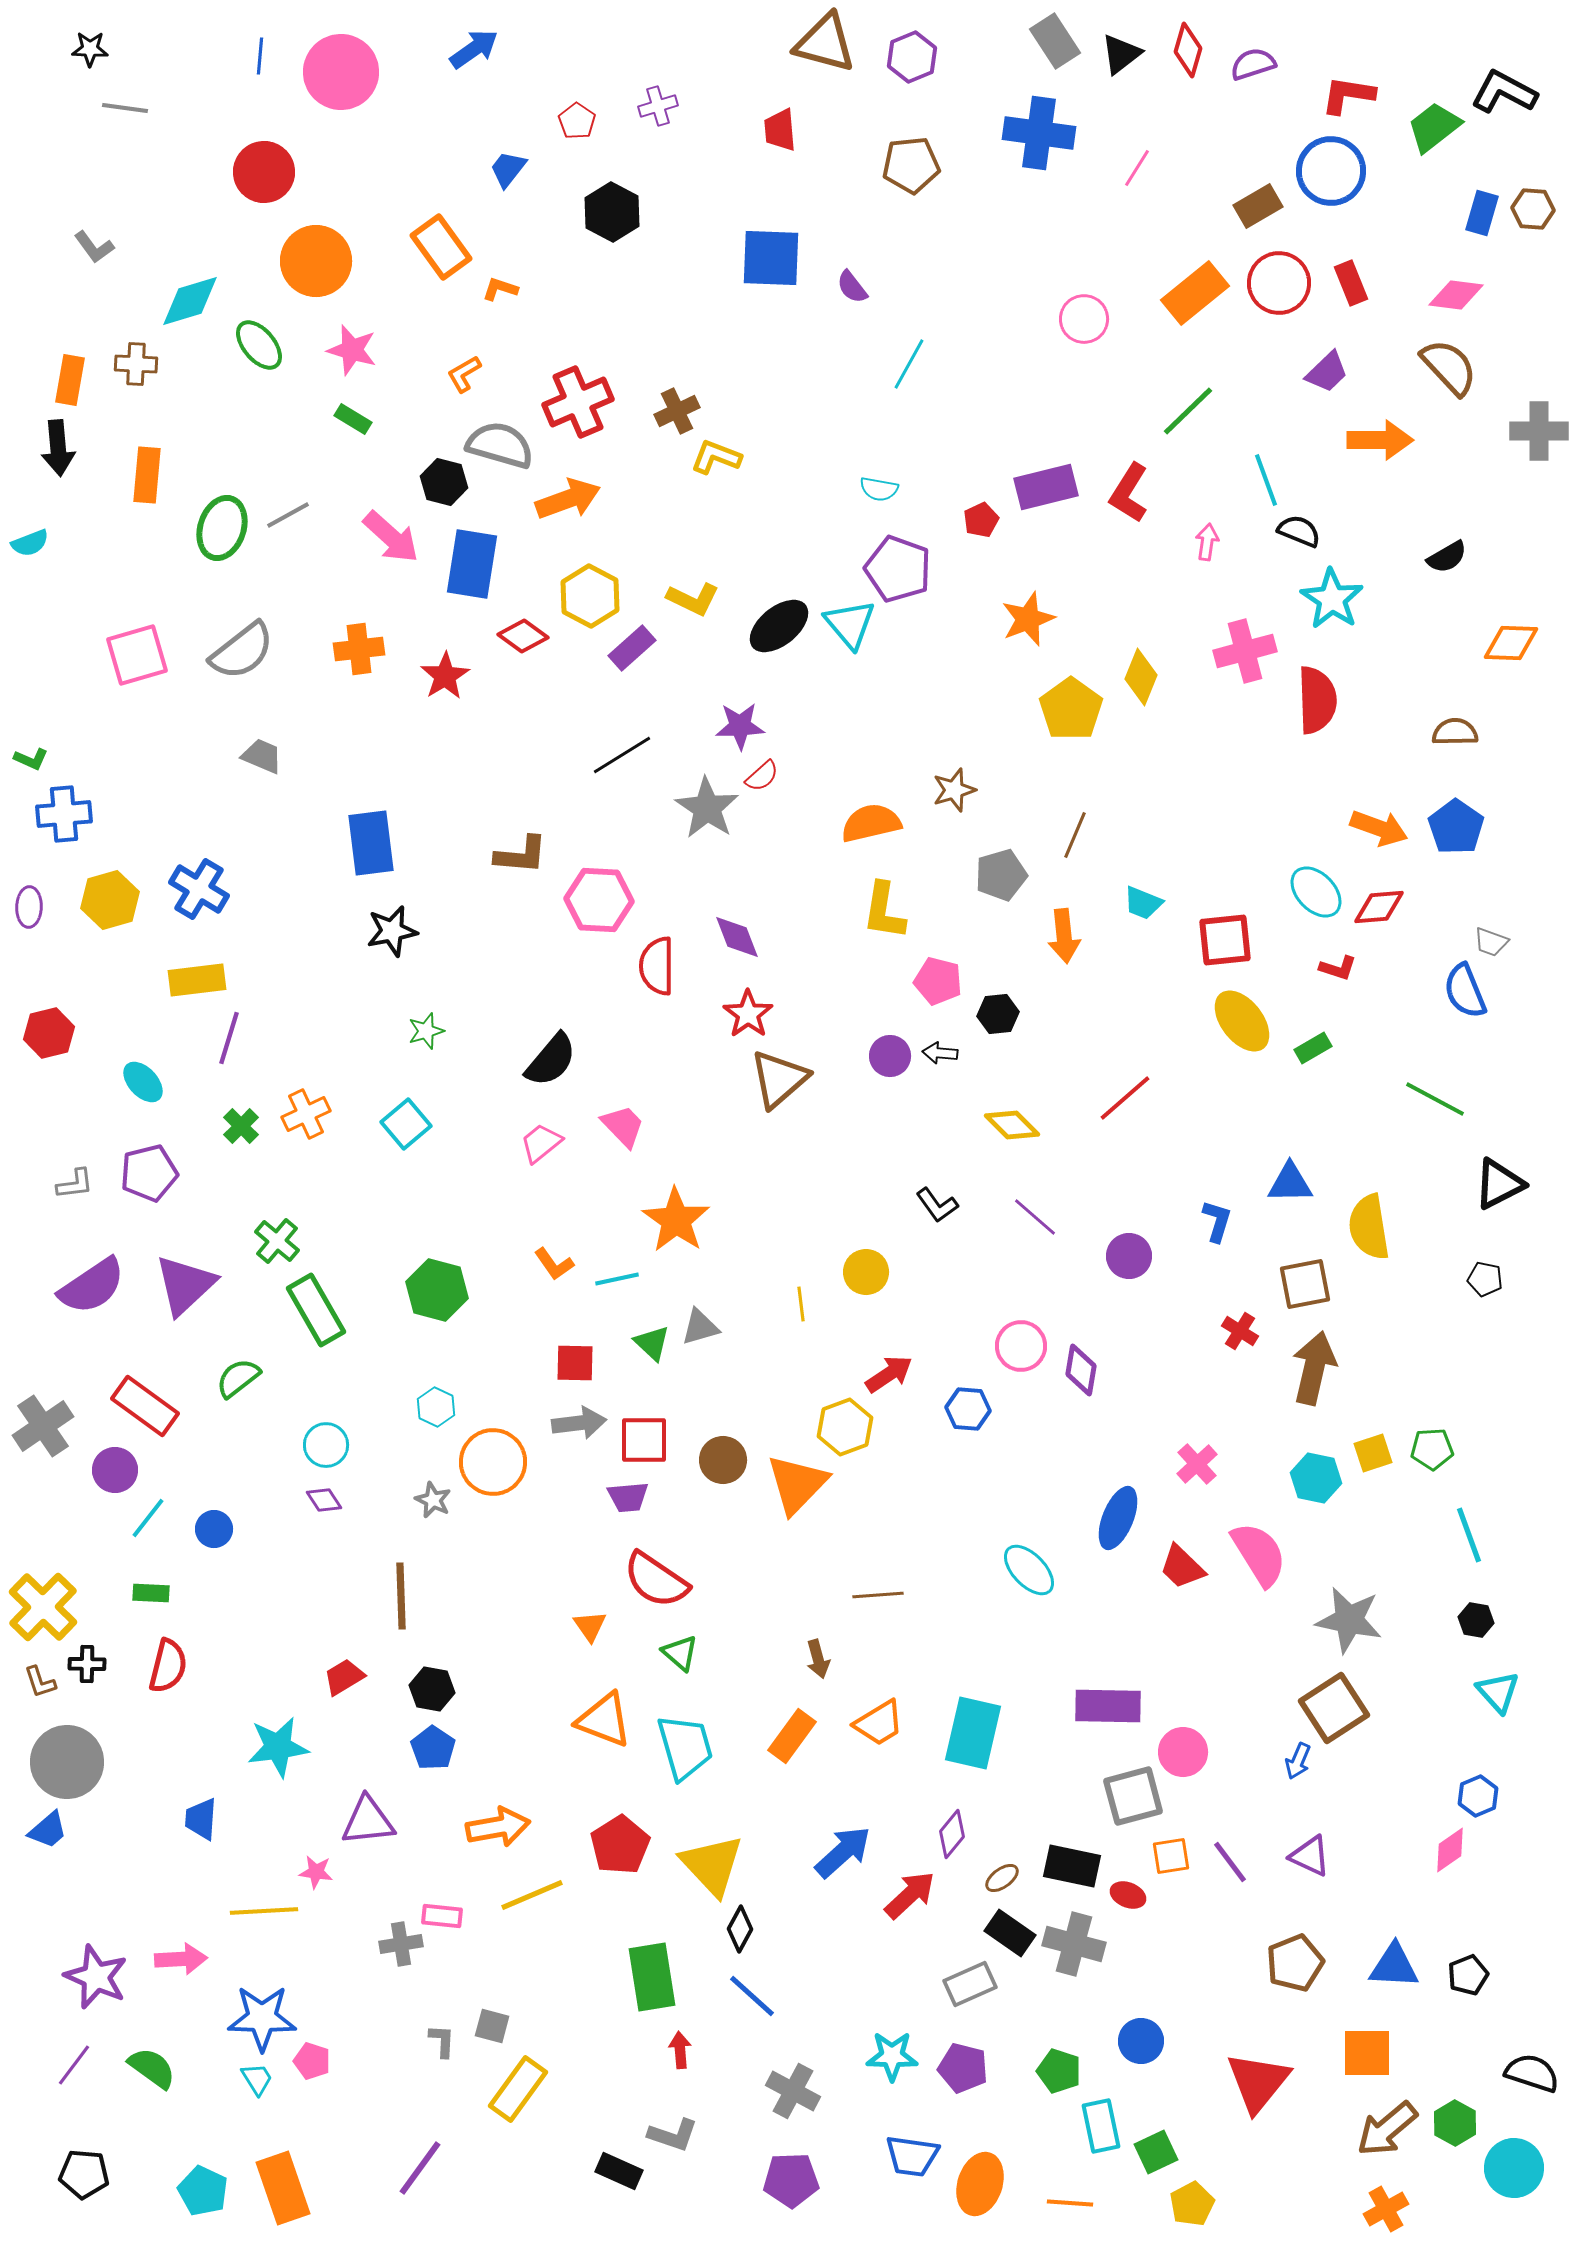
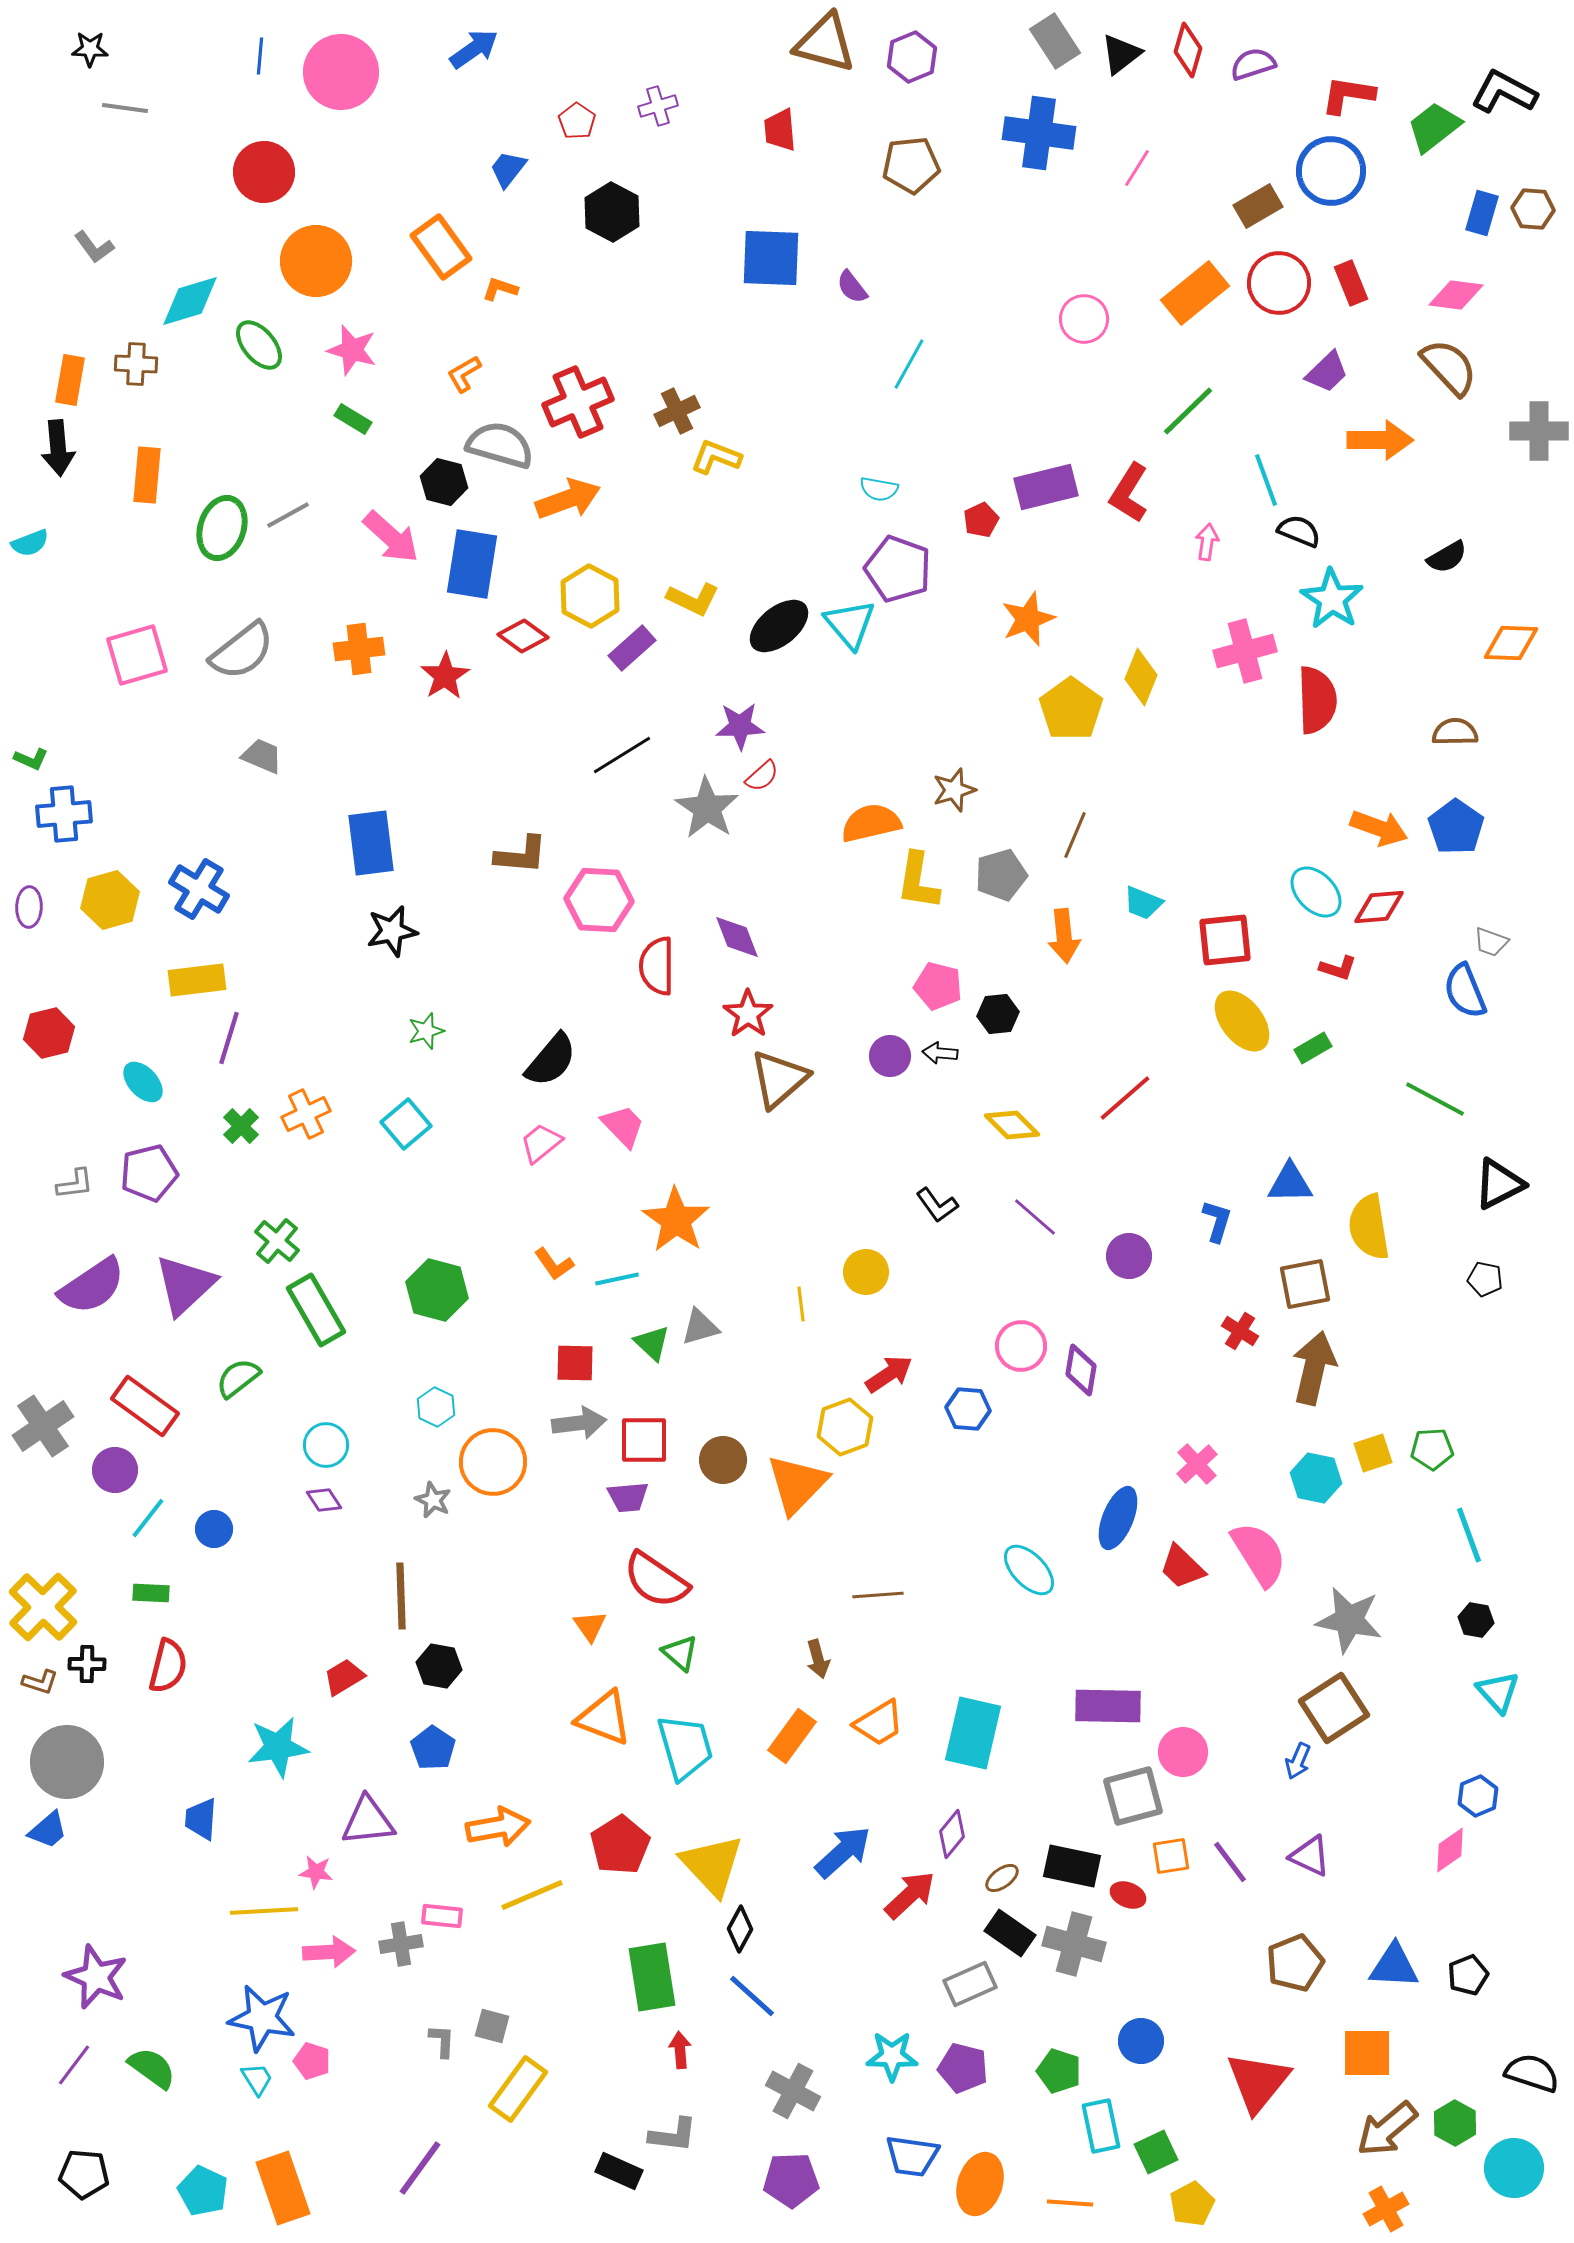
yellow L-shape at (884, 911): moved 34 px right, 30 px up
pink pentagon at (938, 981): moved 5 px down
brown L-shape at (40, 1682): rotated 54 degrees counterclockwise
black hexagon at (432, 1689): moved 7 px right, 23 px up
orange triangle at (604, 1720): moved 2 px up
pink arrow at (181, 1959): moved 148 px right, 7 px up
blue star at (262, 2018): rotated 10 degrees clockwise
gray L-shape at (673, 2135): rotated 12 degrees counterclockwise
